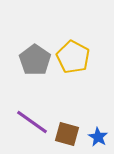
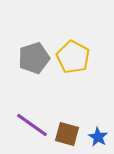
gray pentagon: moved 1 px left, 2 px up; rotated 20 degrees clockwise
purple line: moved 3 px down
